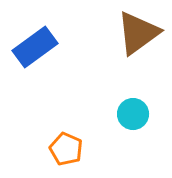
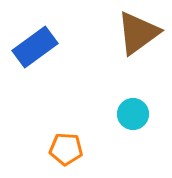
orange pentagon: rotated 20 degrees counterclockwise
